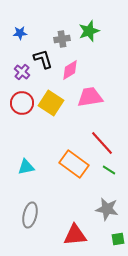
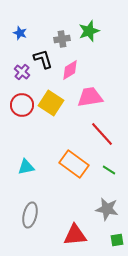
blue star: rotated 24 degrees clockwise
red circle: moved 2 px down
red line: moved 9 px up
green square: moved 1 px left, 1 px down
